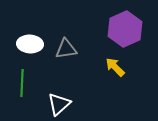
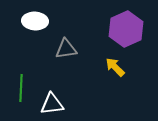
purple hexagon: moved 1 px right
white ellipse: moved 5 px right, 23 px up
green line: moved 1 px left, 5 px down
white triangle: moved 7 px left; rotated 35 degrees clockwise
